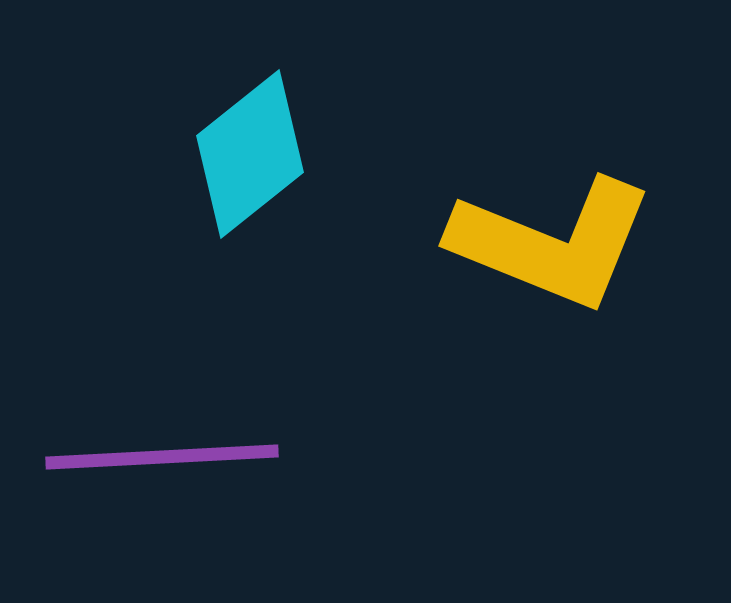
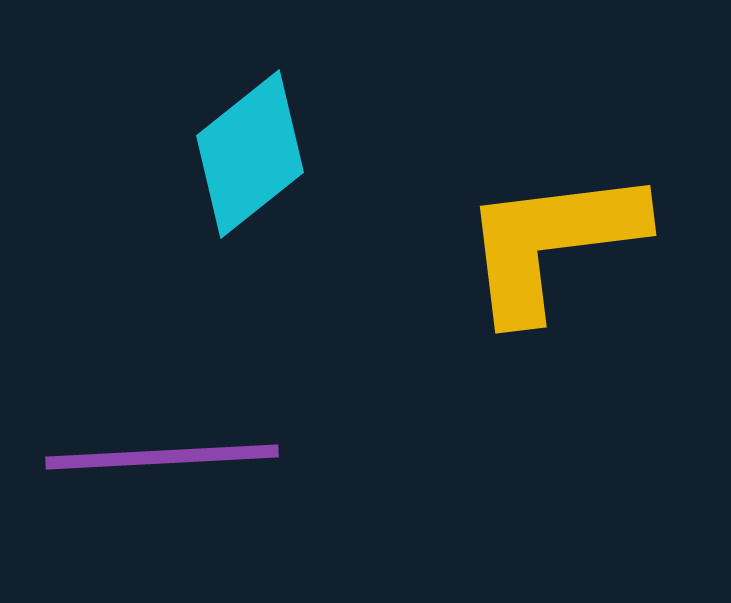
yellow L-shape: rotated 151 degrees clockwise
